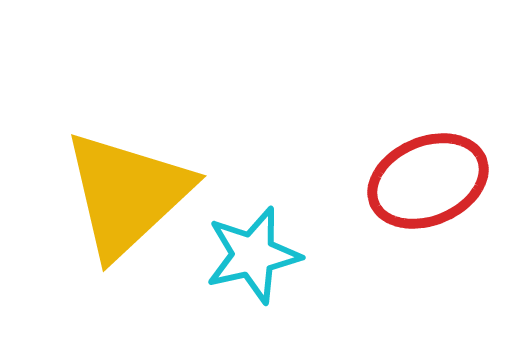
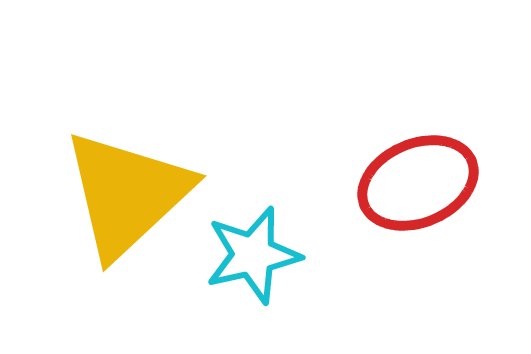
red ellipse: moved 10 px left, 2 px down
